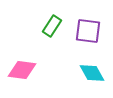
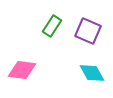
purple square: rotated 16 degrees clockwise
